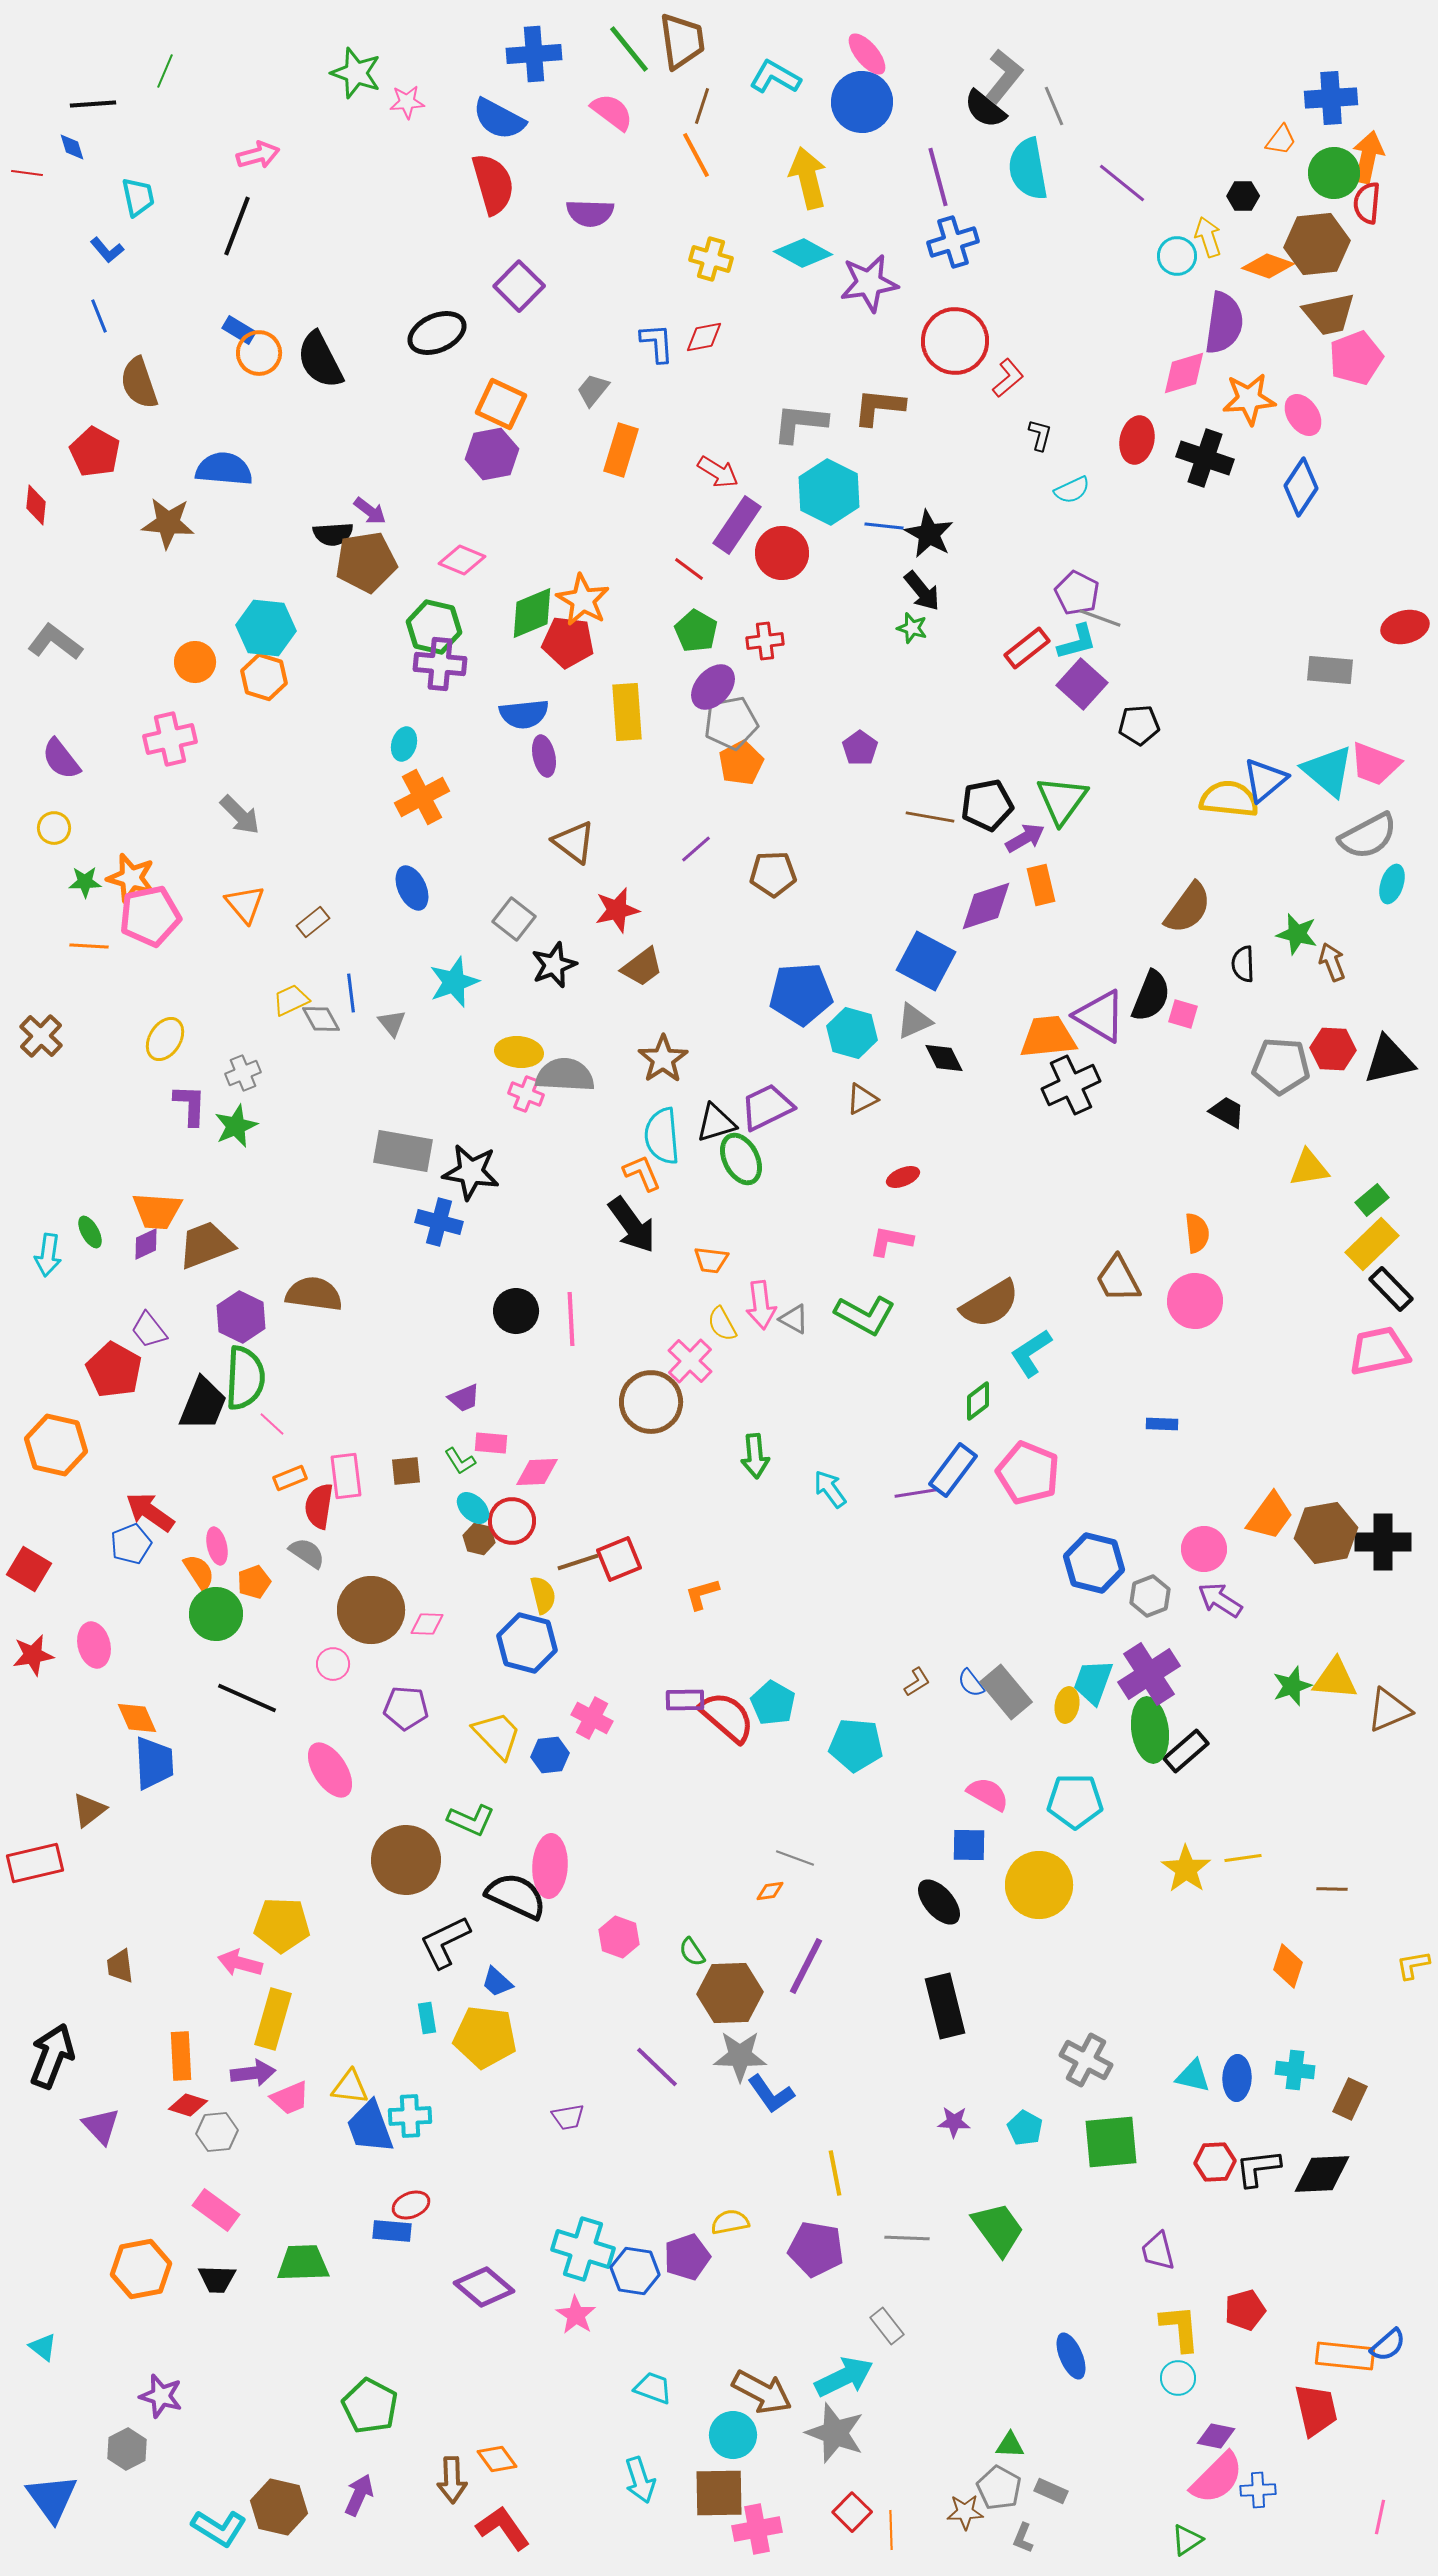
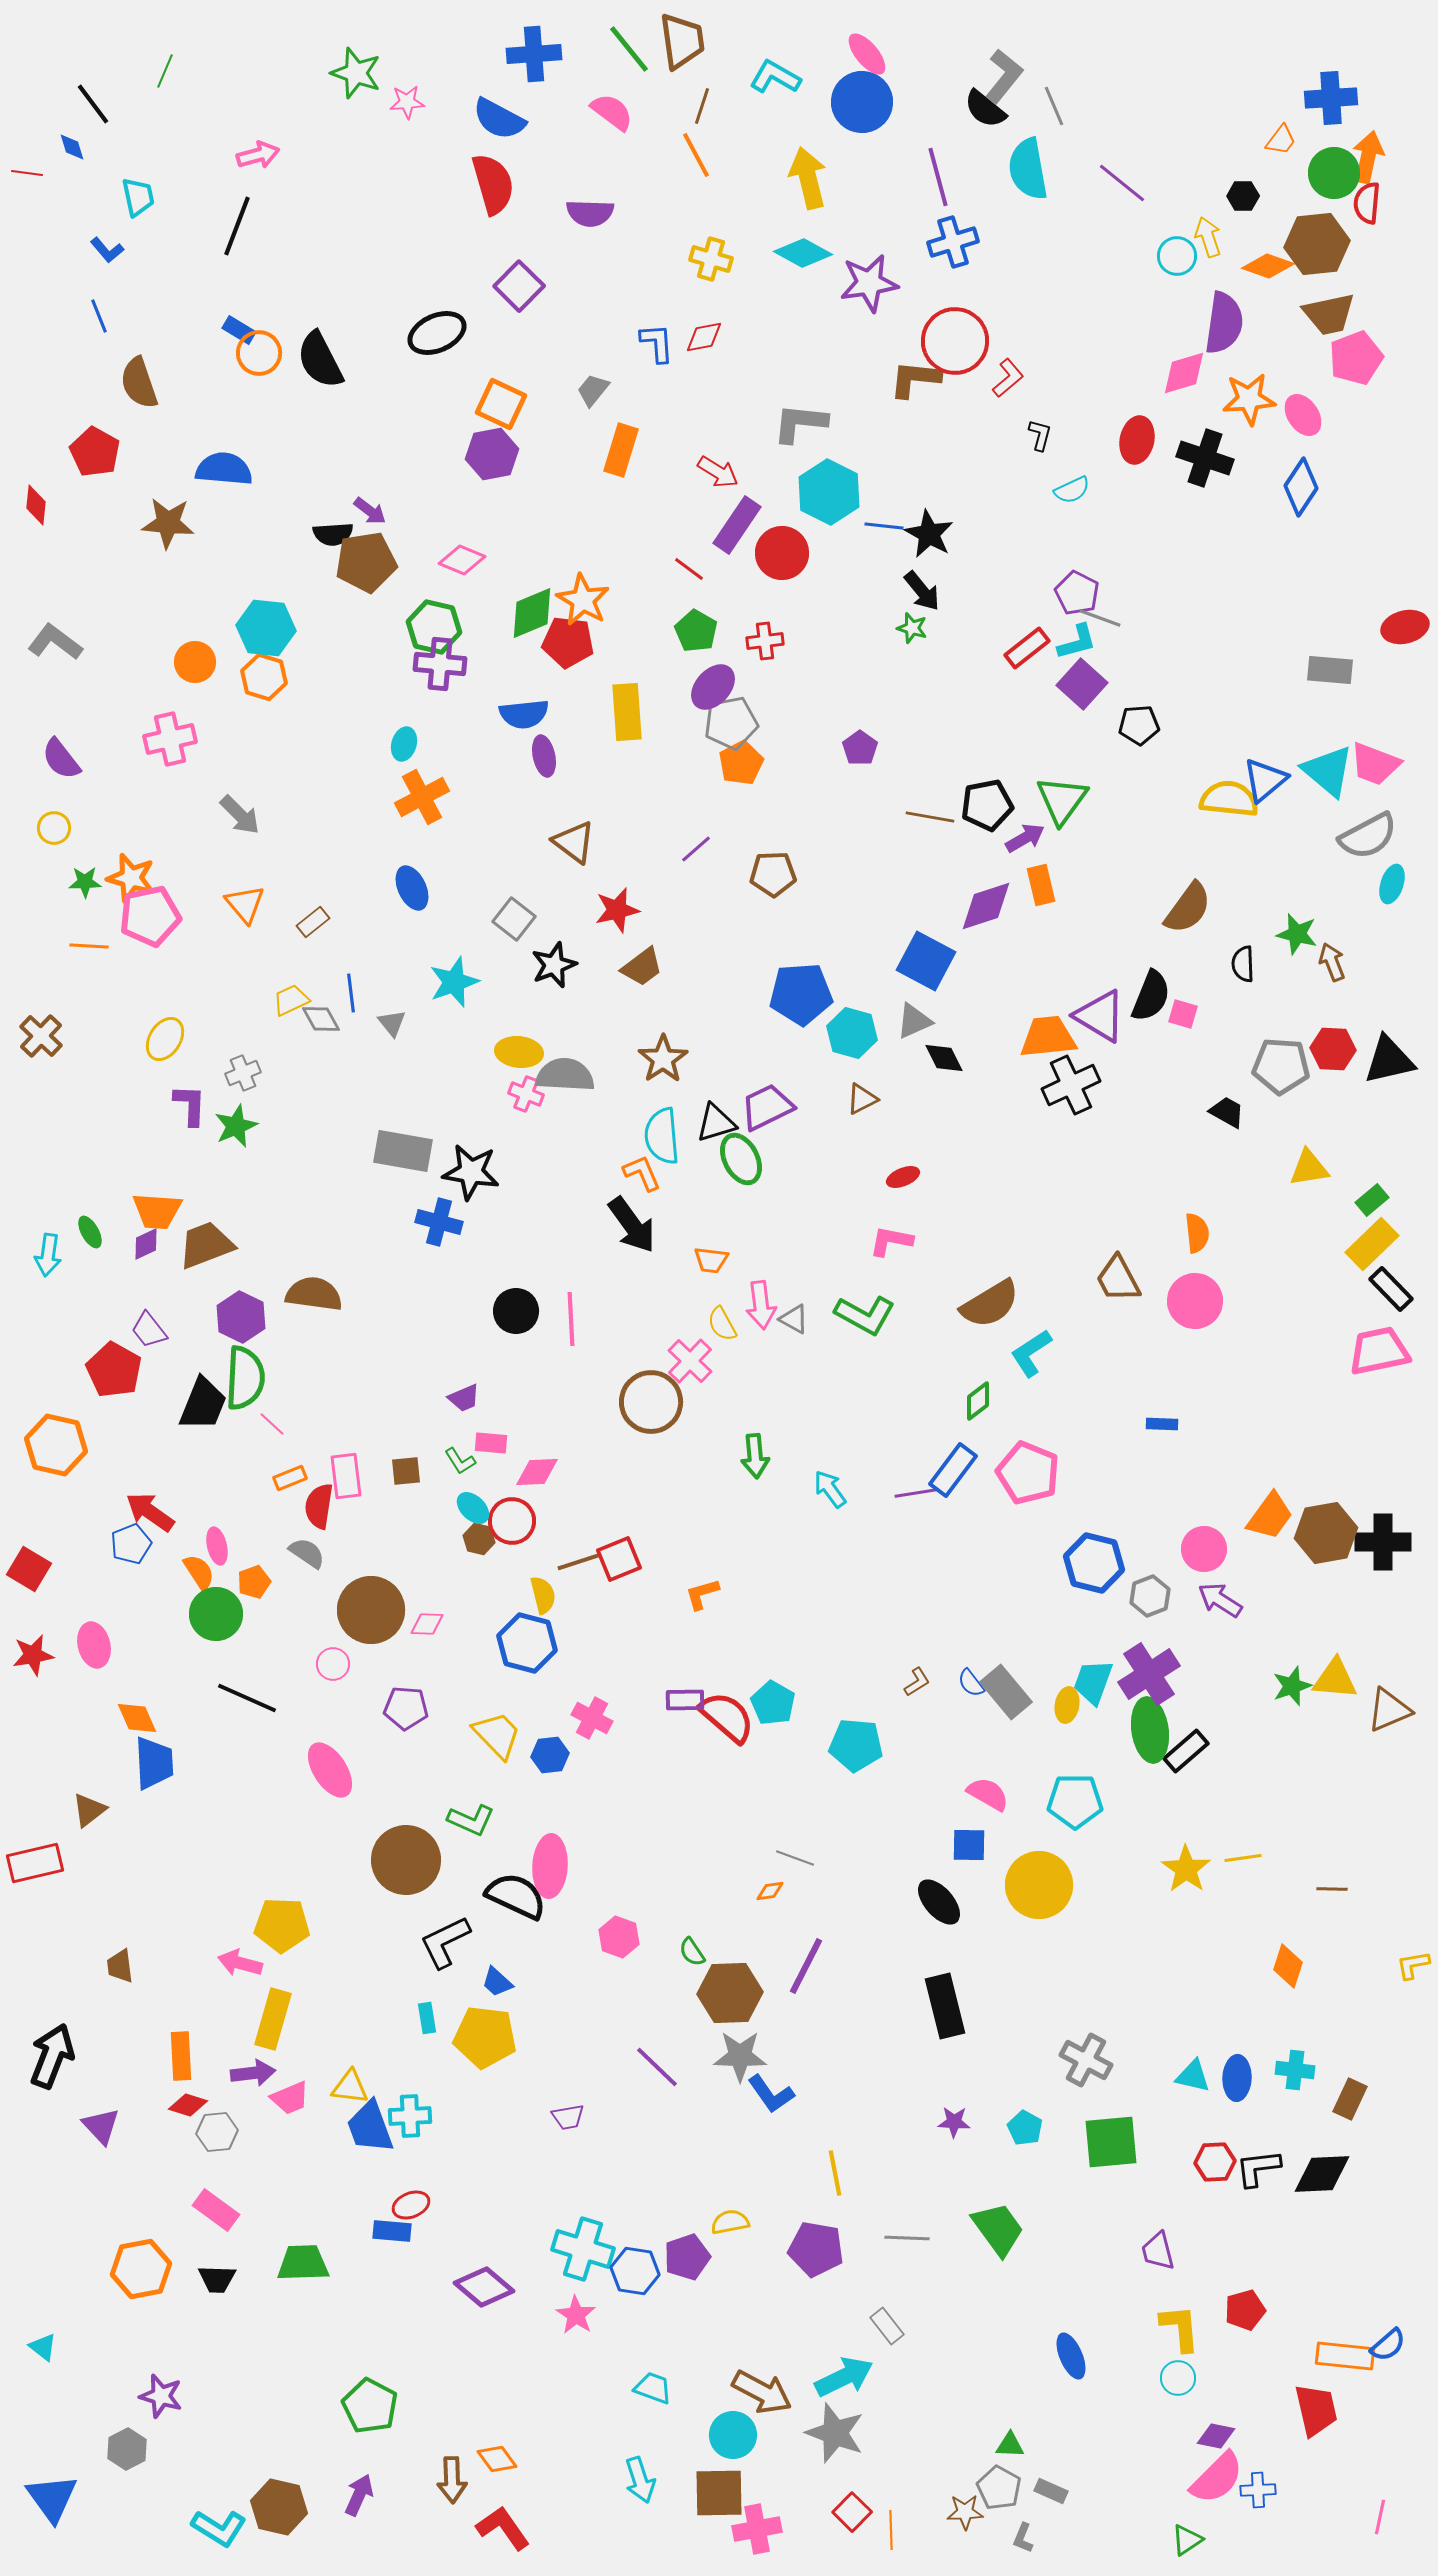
black line at (93, 104): rotated 57 degrees clockwise
brown L-shape at (879, 407): moved 36 px right, 28 px up
